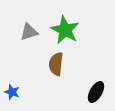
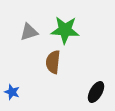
green star: rotated 24 degrees counterclockwise
brown semicircle: moved 3 px left, 2 px up
